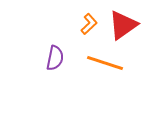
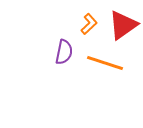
purple semicircle: moved 9 px right, 6 px up
